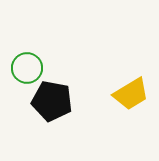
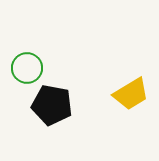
black pentagon: moved 4 px down
